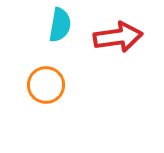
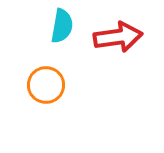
cyan semicircle: moved 2 px right, 1 px down
